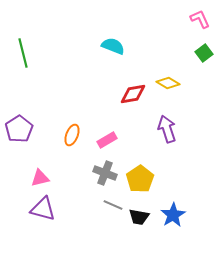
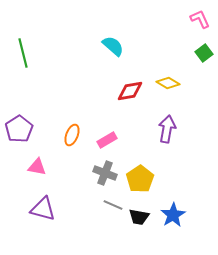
cyan semicircle: rotated 20 degrees clockwise
red diamond: moved 3 px left, 3 px up
purple arrow: rotated 28 degrees clockwise
pink triangle: moved 3 px left, 11 px up; rotated 24 degrees clockwise
